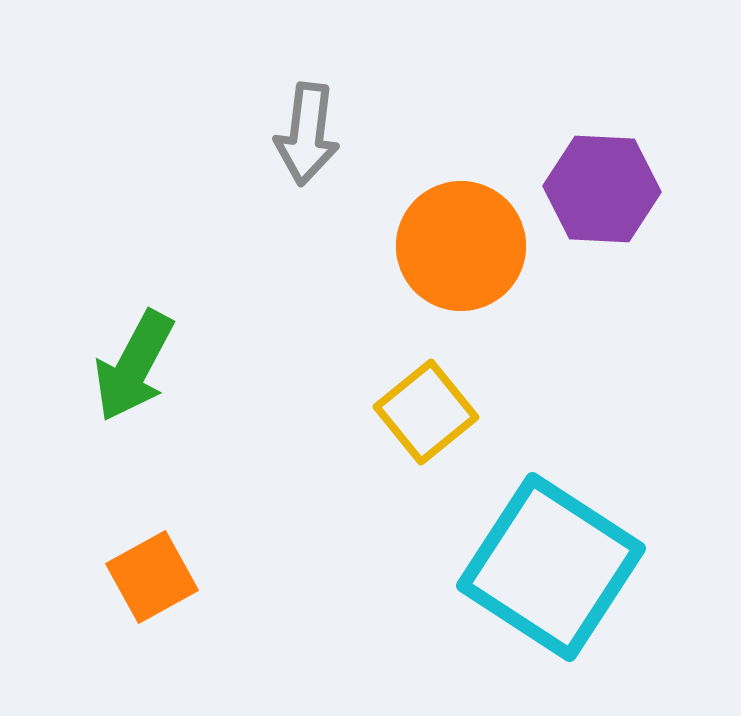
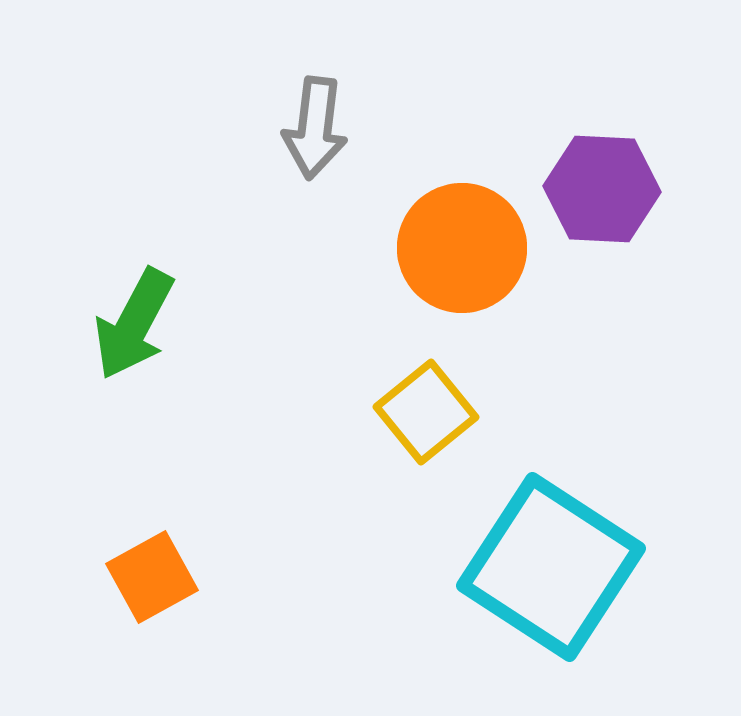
gray arrow: moved 8 px right, 6 px up
orange circle: moved 1 px right, 2 px down
green arrow: moved 42 px up
